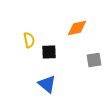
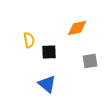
gray square: moved 4 px left, 1 px down
